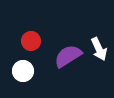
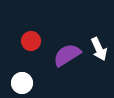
purple semicircle: moved 1 px left, 1 px up
white circle: moved 1 px left, 12 px down
